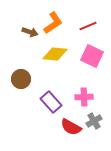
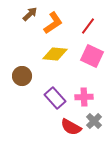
red line: rotated 30 degrees counterclockwise
brown arrow: moved 18 px up; rotated 63 degrees counterclockwise
brown circle: moved 1 px right, 3 px up
purple rectangle: moved 4 px right, 4 px up
gray cross: rotated 14 degrees counterclockwise
